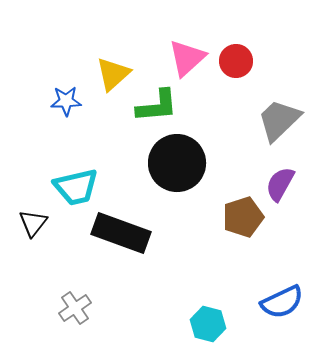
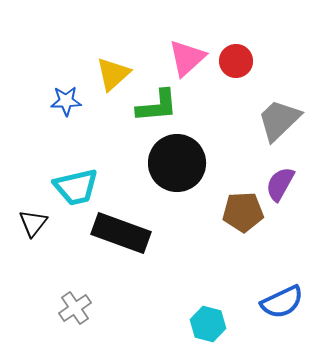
brown pentagon: moved 5 px up; rotated 15 degrees clockwise
